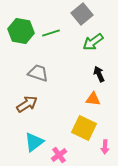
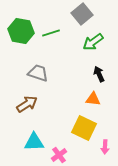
cyan triangle: rotated 35 degrees clockwise
